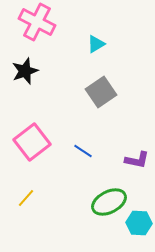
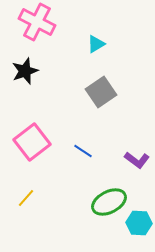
purple L-shape: rotated 25 degrees clockwise
